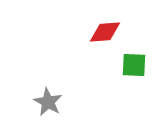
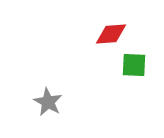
red diamond: moved 6 px right, 2 px down
